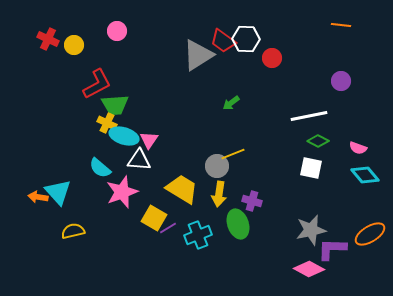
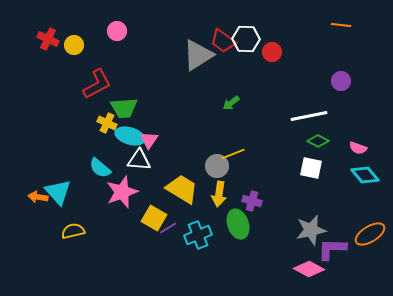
red circle: moved 6 px up
green trapezoid: moved 9 px right, 3 px down
cyan ellipse: moved 6 px right
